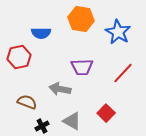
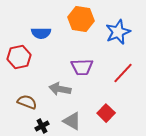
blue star: rotated 20 degrees clockwise
